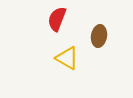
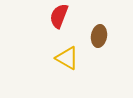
red semicircle: moved 2 px right, 3 px up
